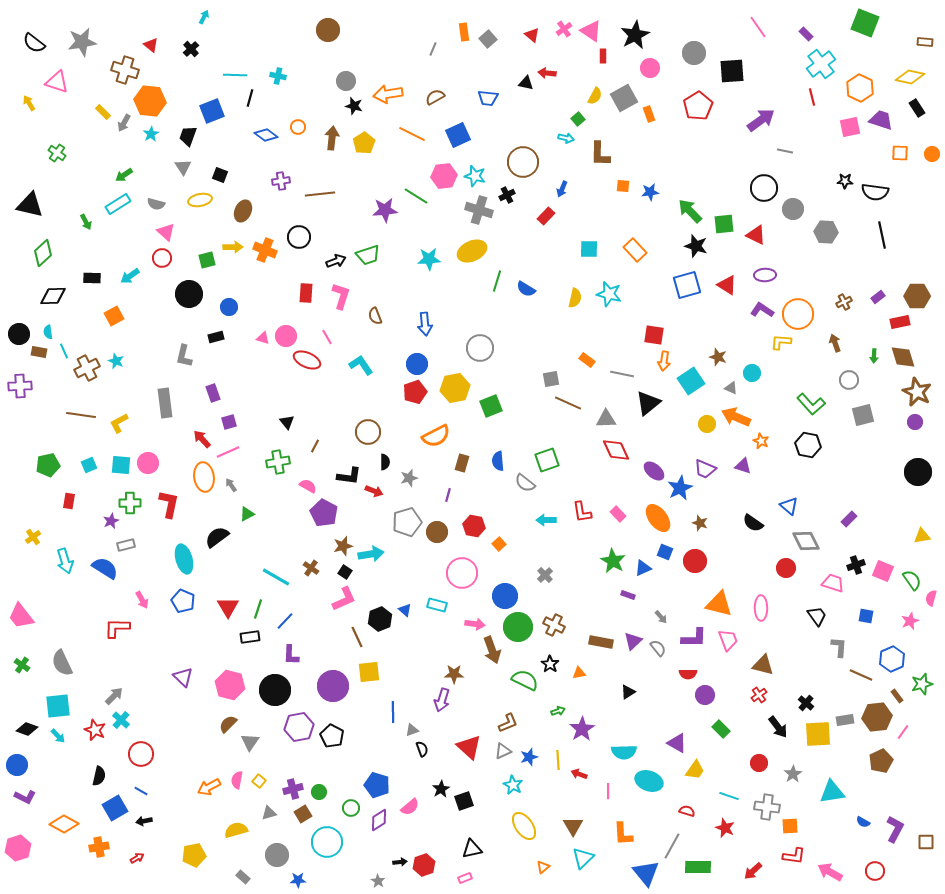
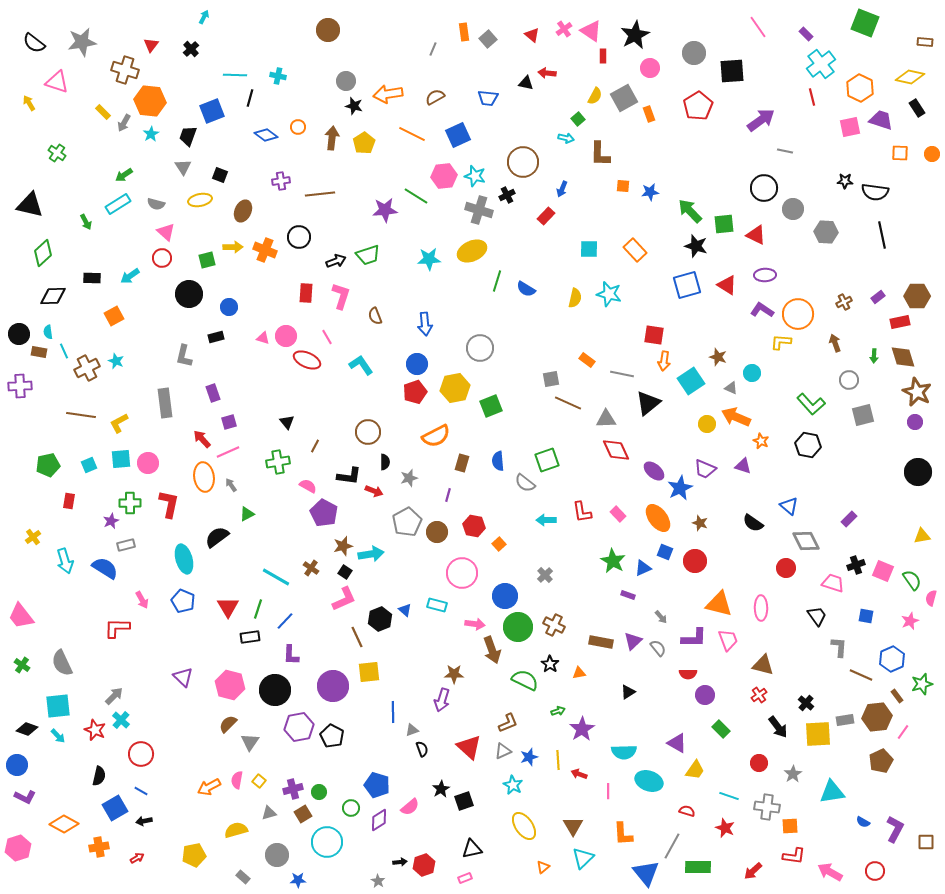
red triangle at (151, 45): rotated 28 degrees clockwise
cyan square at (121, 465): moved 6 px up; rotated 10 degrees counterclockwise
gray pentagon at (407, 522): rotated 12 degrees counterclockwise
